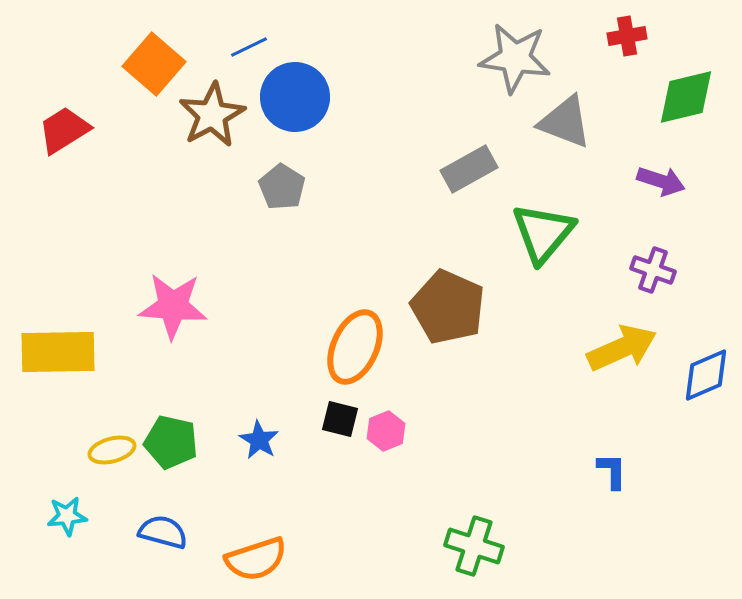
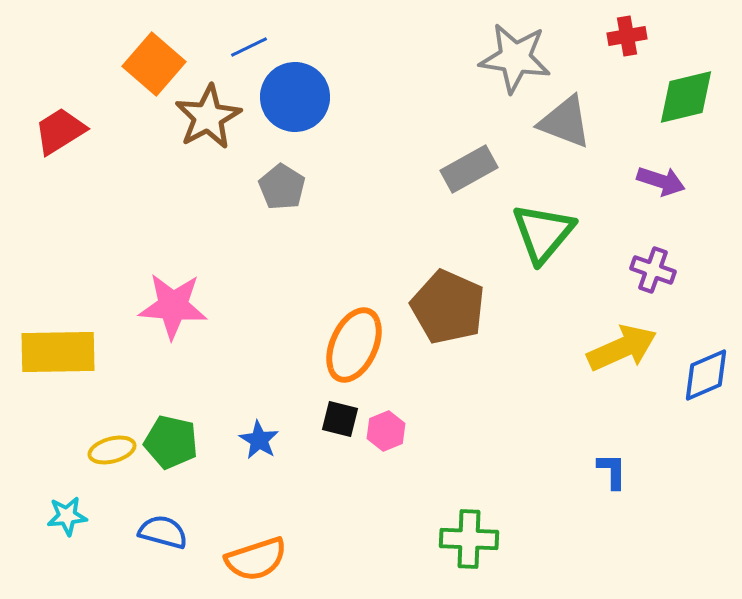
brown star: moved 4 px left, 2 px down
red trapezoid: moved 4 px left, 1 px down
orange ellipse: moved 1 px left, 2 px up
green cross: moved 5 px left, 7 px up; rotated 16 degrees counterclockwise
